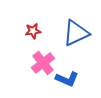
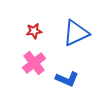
red star: moved 1 px right
pink cross: moved 9 px left
